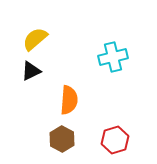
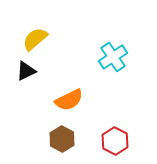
cyan cross: rotated 20 degrees counterclockwise
black triangle: moved 5 px left
orange semicircle: rotated 60 degrees clockwise
red hexagon: moved 1 px down; rotated 16 degrees counterclockwise
